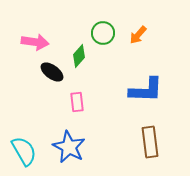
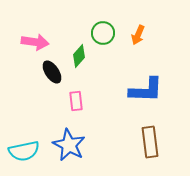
orange arrow: rotated 18 degrees counterclockwise
black ellipse: rotated 20 degrees clockwise
pink rectangle: moved 1 px left, 1 px up
blue star: moved 2 px up
cyan semicircle: rotated 108 degrees clockwise
